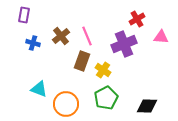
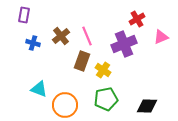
pink triangle: rotated 28 degrees counterclockwise
green pentagon: moved 1 px down; rotated 15 degrees clockwise
orange circle: moved 1 px left, 1 px down
